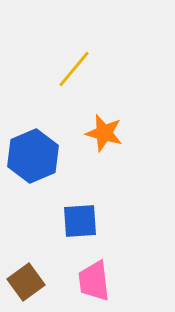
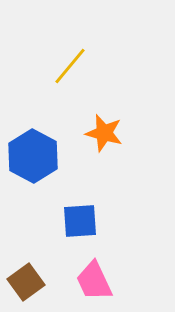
yellow line: moved 4 px left, 3 px up
blue hexagon: rotated 9 degrees counterclockwise
pink trapezoid: rotated 18 degrees counterclockwise
